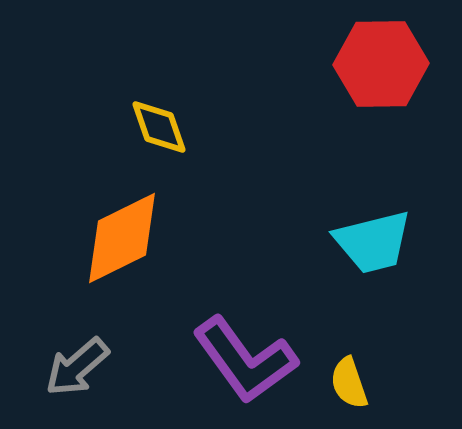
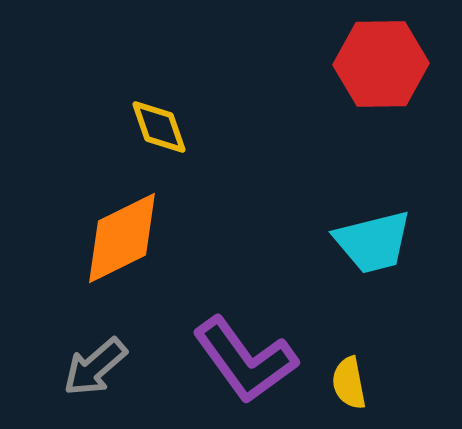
gray arrow: moved 18 px right
yellow semicircle: rotated 8 degrees clockwise
